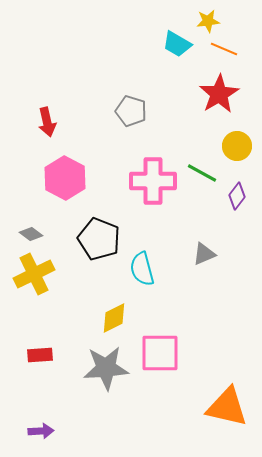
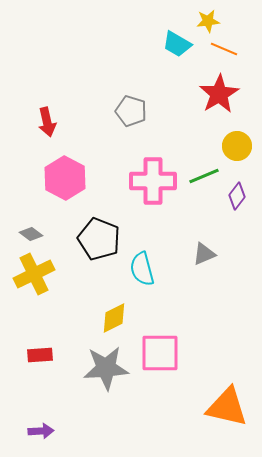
green line: moved 2 px right, 3 px down; rotated 52 degrees counterclockwise
